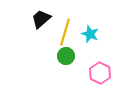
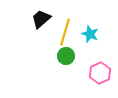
pink hexagon: rotated 10 degrees clockwise
